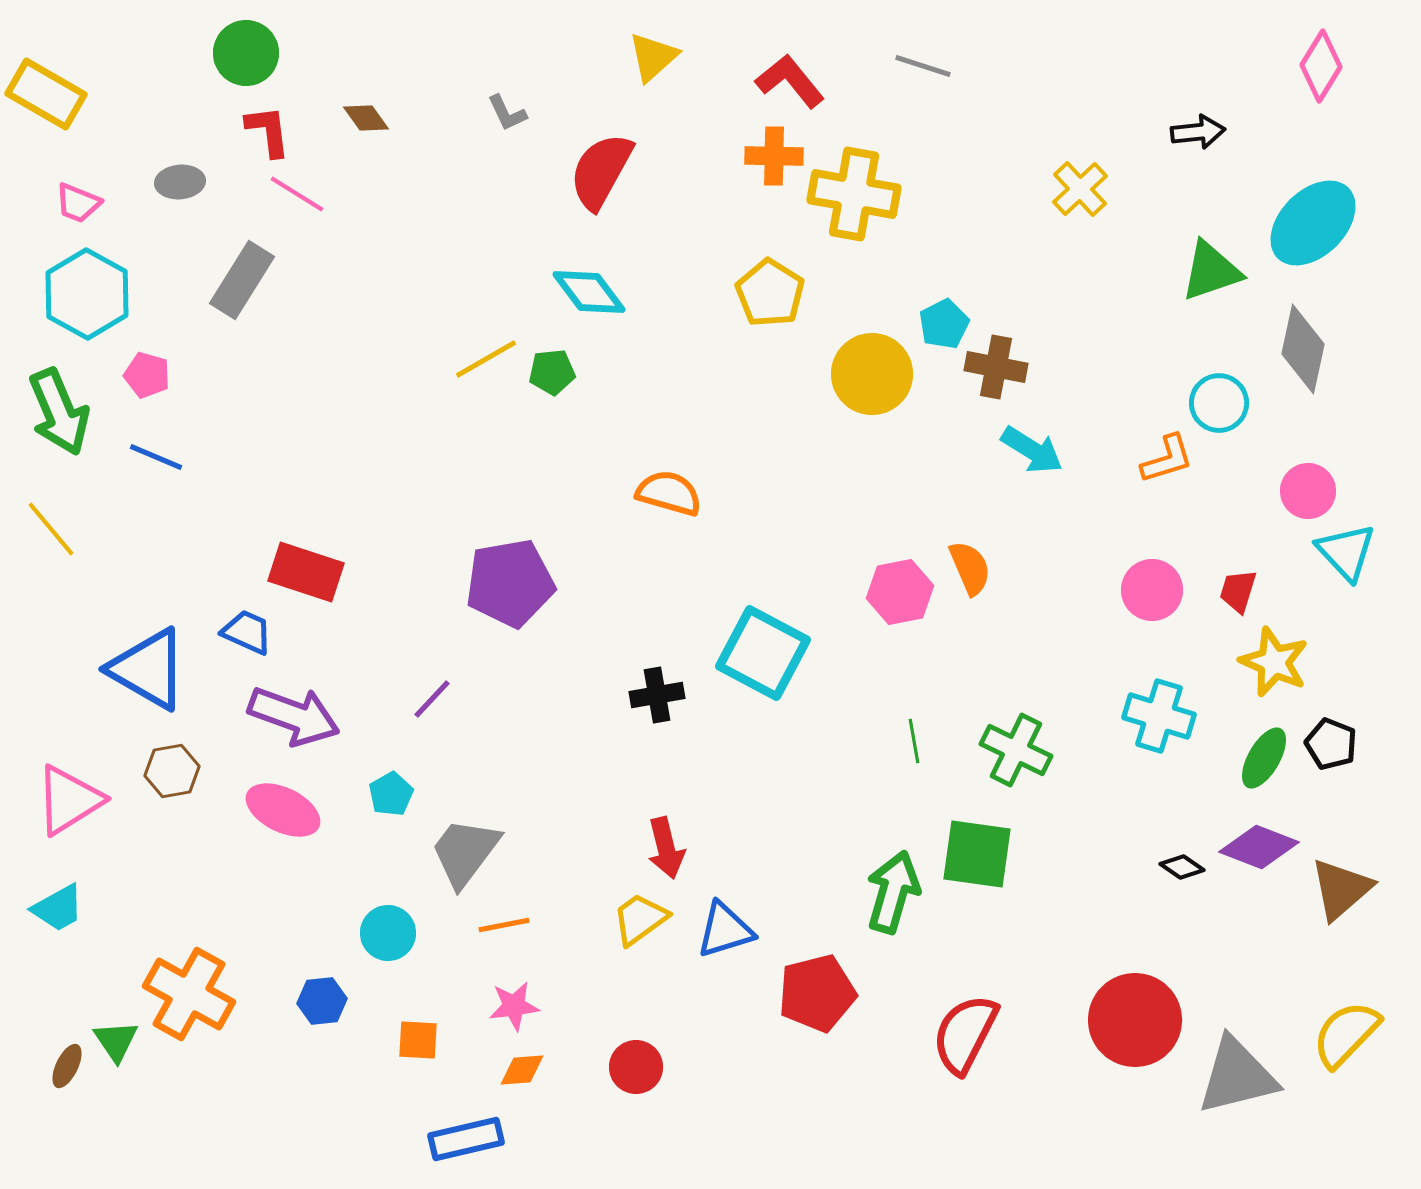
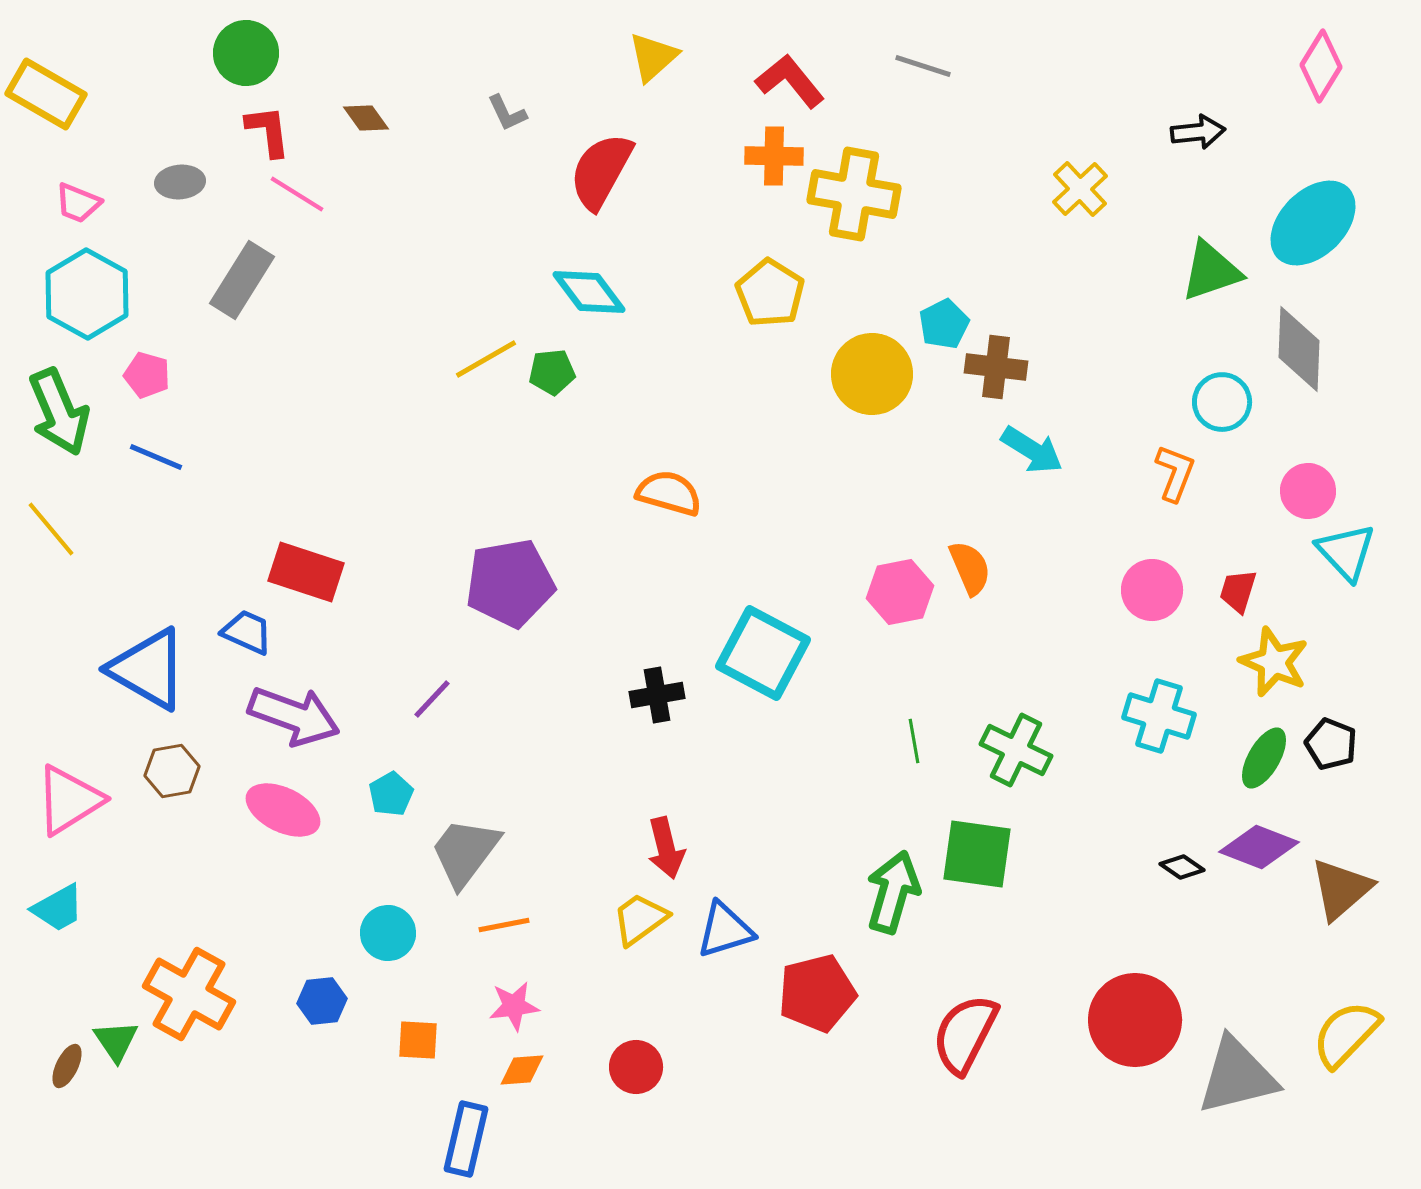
gray diamond at (1303, 349): moved 4 px left; rotated 10 degrees counterclockwise
brown cross at (996, 367): rotated 4 degrees counterclockwise
cyan circle at (1219, 403): moved 3 px right, 1 px up
orange L-shape at (1167, 459): moved 8 px right, 14 px down; rotated 52 degrees counterclockwise
blue rectangle at (466, 1139): rotated 64 degrees counterclockwise
